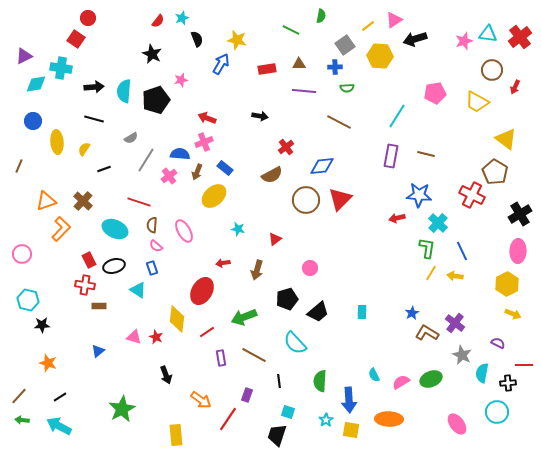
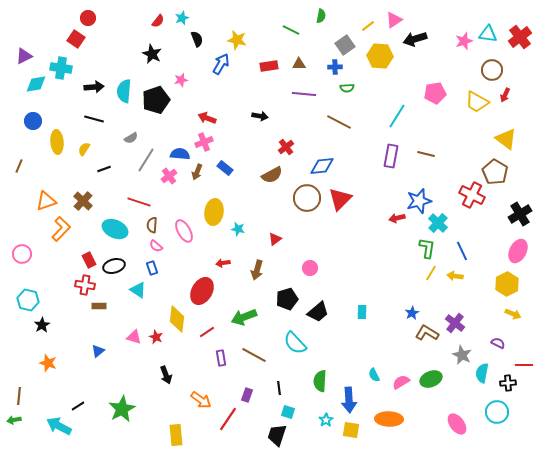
red rectangle at (267, 69): moved 2 px right, 3 px up
red arrow at (515, 87): moved 10 px left, 8 px down
purple line at (304, 91): moved 3 px down
blue star at (419, 195): moved 6 px down; rotated 20 degrees counterclockwise
yellow ellipse at (214, 196): moved 16 px down; rotated 40 degrees counterclockwise
brown circle at (306, 200): moved 1 px right, 2 px up
pink ellipse at (518, 251): rotated 25 degrees clockwise
black star at (42, 325): rotated 28 degrees counterclockwise
black line at (279, 381): moved 7 px down
brown line at (19, 396): rotated 36 degrees counterclockwise
black line at (60, 397): moved 18 px right, 9 px down
green arrow at (22, 420): moved 8 px left; rotated 16 degrees counterclockwise
